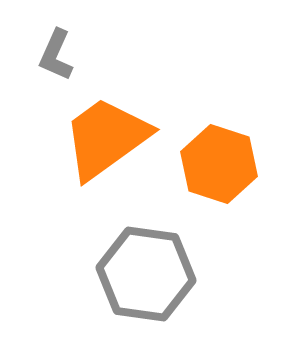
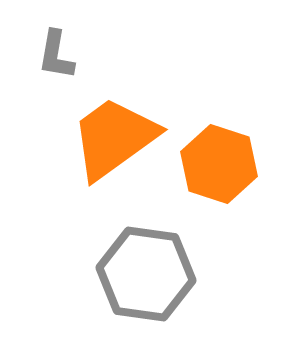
gray L-shape: rotated 14 degrees counterclockwise
orange trapezoid: moved 8 px right
